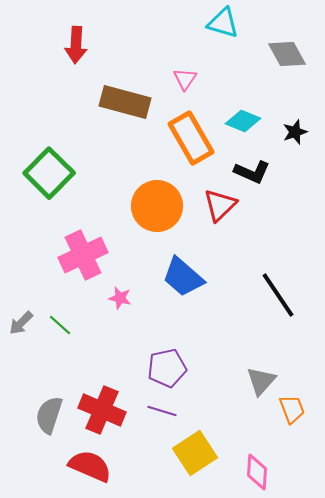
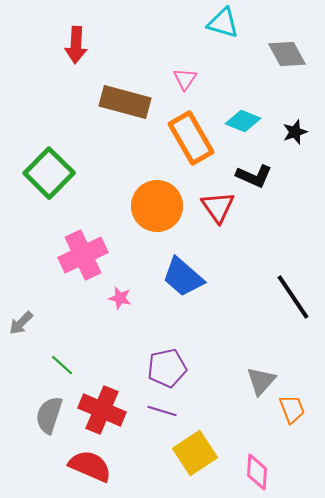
black L-shape: moved 2 px right, 4 px down
red triangle: moved 2 px left, 2 px down; rotated 21 degrees counterclockwise
black line: moved 15 px right, 2 px down
green line: moved 2 px right, 40 px down
